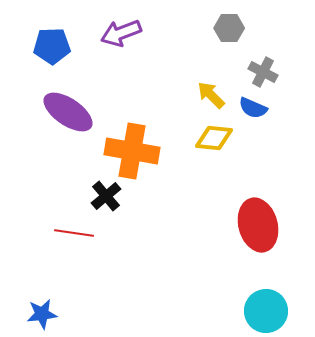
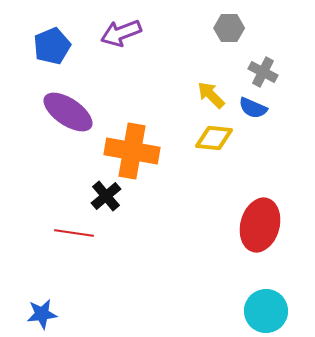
blue pentagon: rotated 21 degrees counterclockwise
red ellipse: moved 2 px right; rotated 30 degrees clockwise
